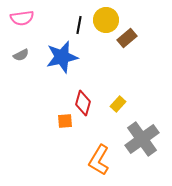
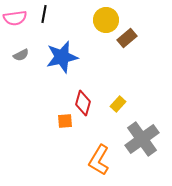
pink semicircle: moved 7 px left
black line: moved 35 px left, 11 px up
